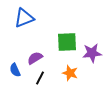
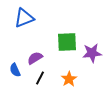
orange star: moved 1 px left, 6 px down; rotated 21 degrees clockwise
